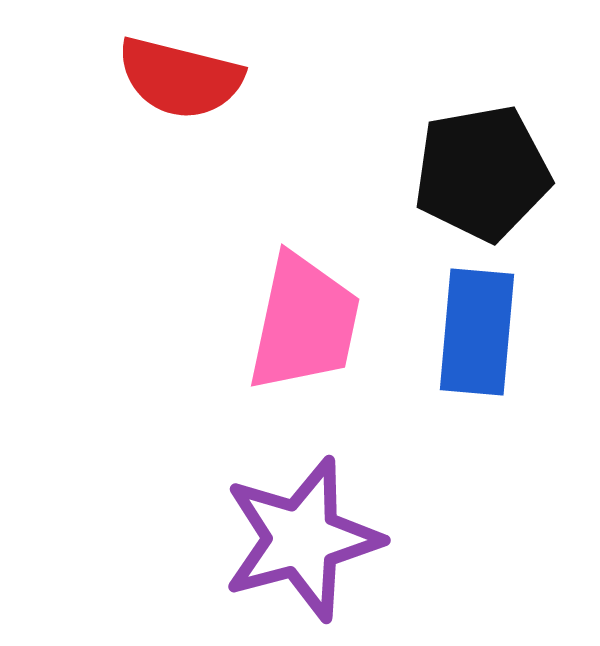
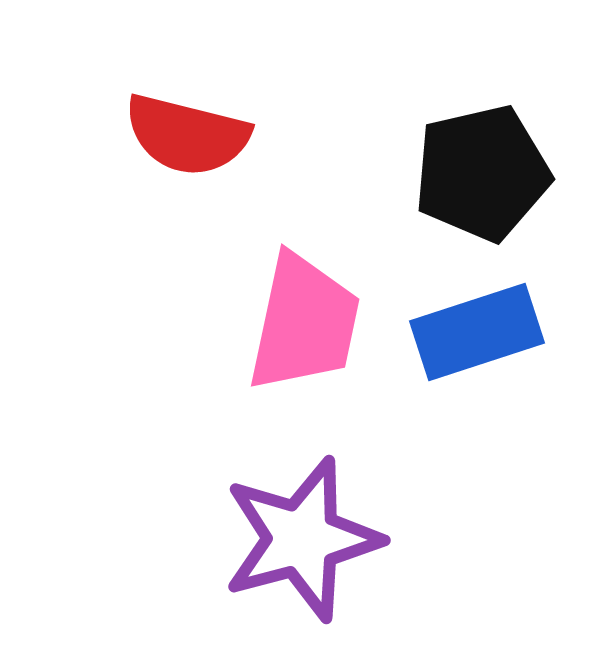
red semicircle: moved 7 px right, 57 px down
black pentagon: rotated 3 degrees counterclockwise
blue rectangle: rotated 67 degrees clockwise
